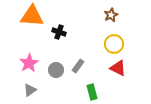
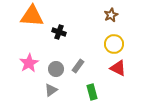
gray circle: moved 1 px up
gray triangle: moved 21 px right
